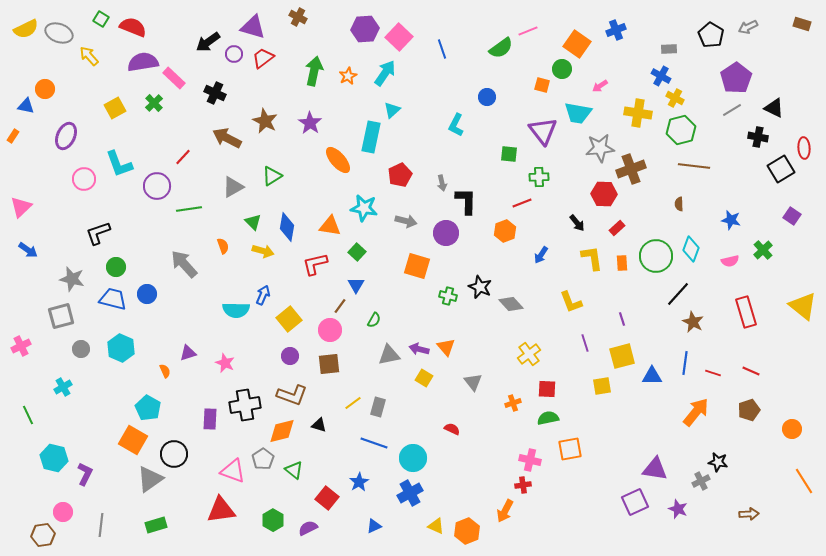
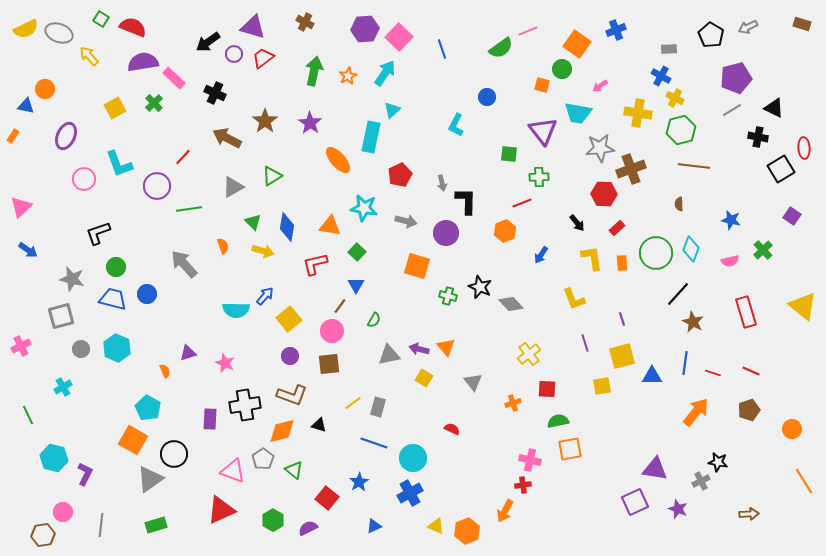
brown cross at (298, 17): moved 7 px right, 5 px down
purple pentagon at (736, 78): rotated 20 degrees clockwise
brown star at (265, 121): rotated 10 degrees clockwise
green circle at (656, 256): moved 3 px up
blue arrow at (263, 295): moved 2 px right, 1 px down; rotated 18 degrees clockwise
yellow L-shape at (571, 302): moved 3 px right, 3 px up
pink circle at (330, 330): moved 2 px right, 1 px down
cyan hexagon at (121, 348): moved 4 px left
green semicircle at (548, 418): moved 10 px right, 3 px down
red triangle at (221, 510): rotated 16 degrees counterclockwise
